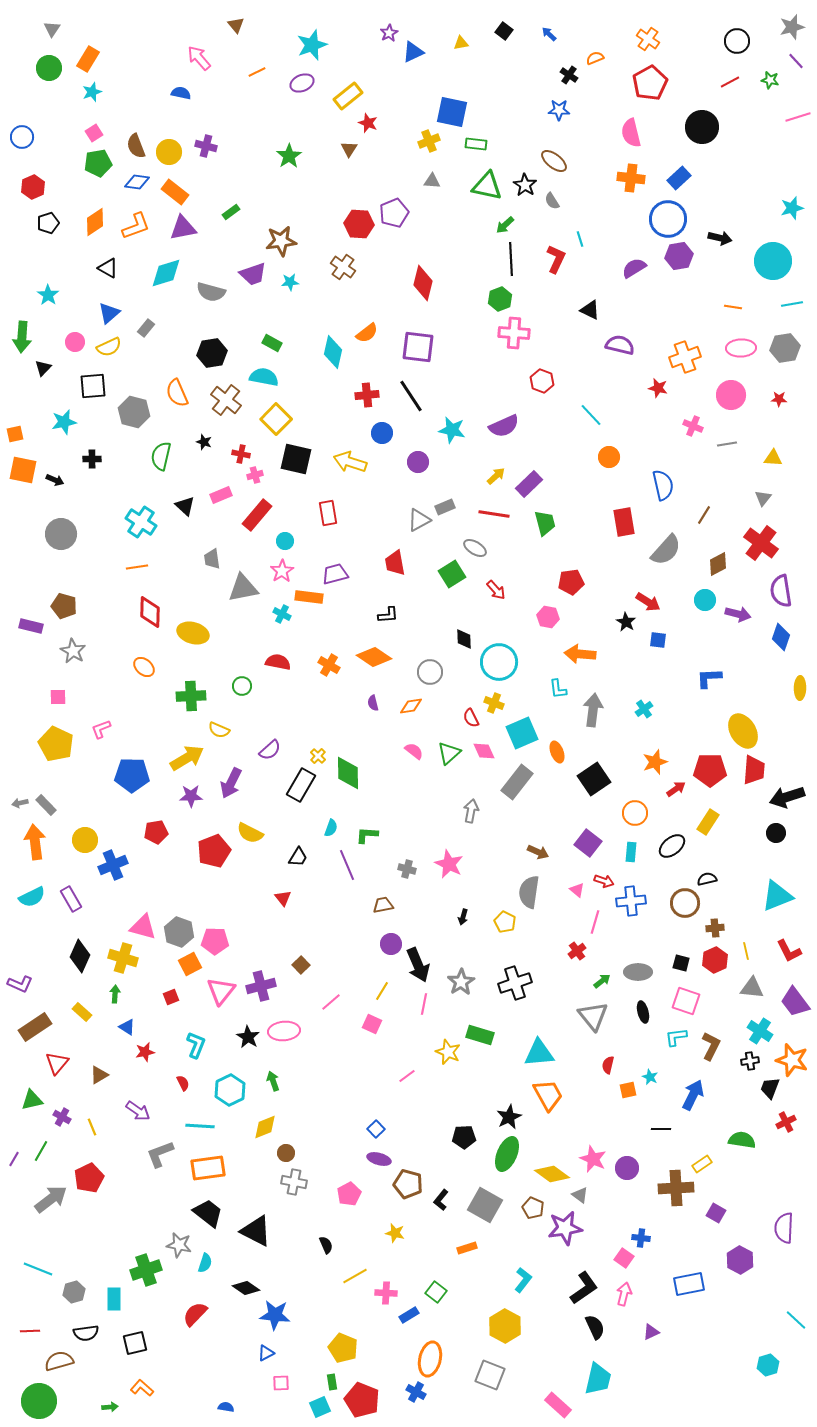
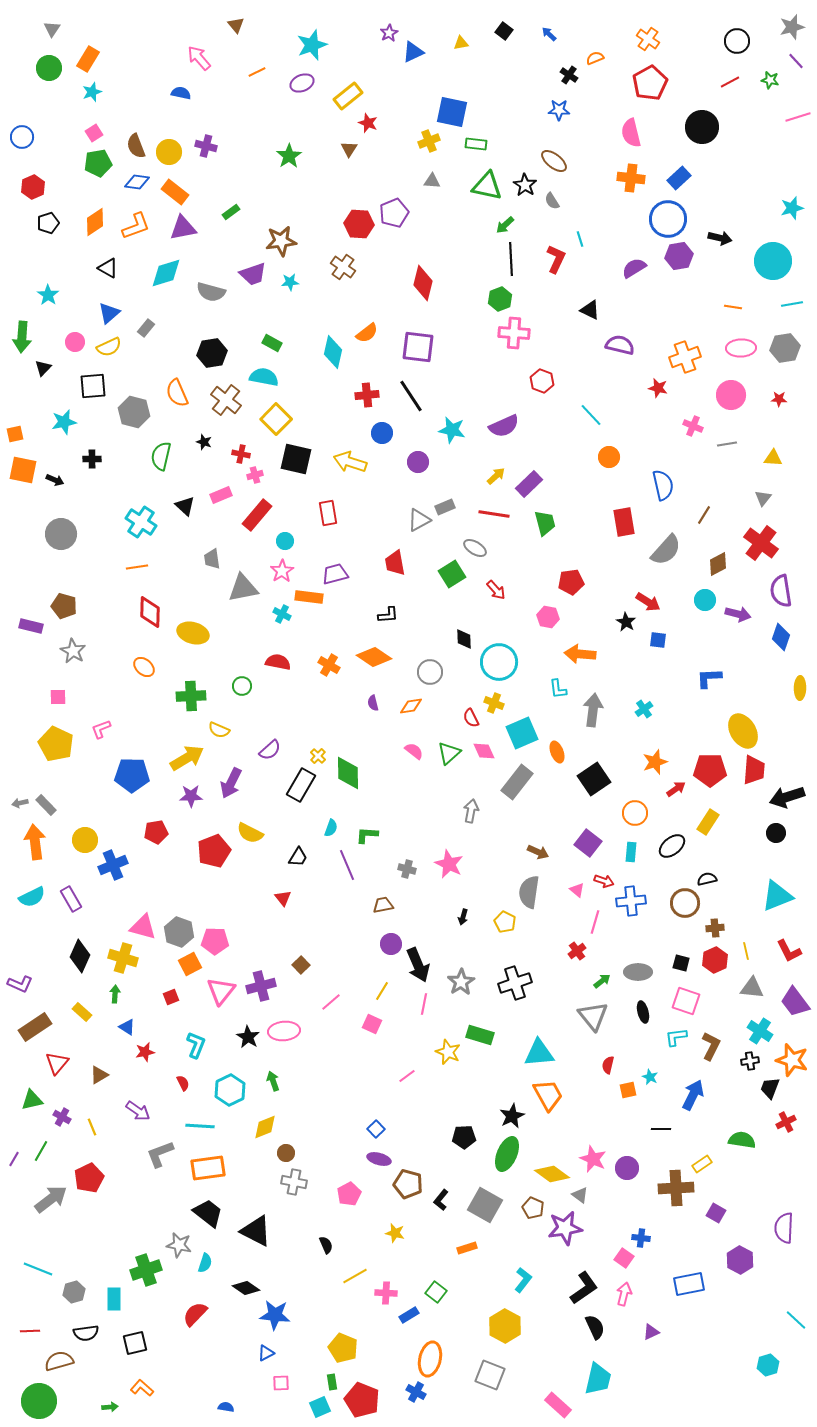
black star at (509, 1117): moved 3 px right, 1 px up
